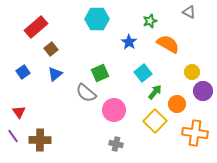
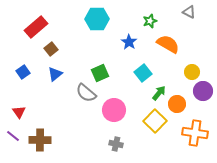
green arrow: moved 4 px right, 1 px down
purple line: rotated 16 degrees counterclockwise
